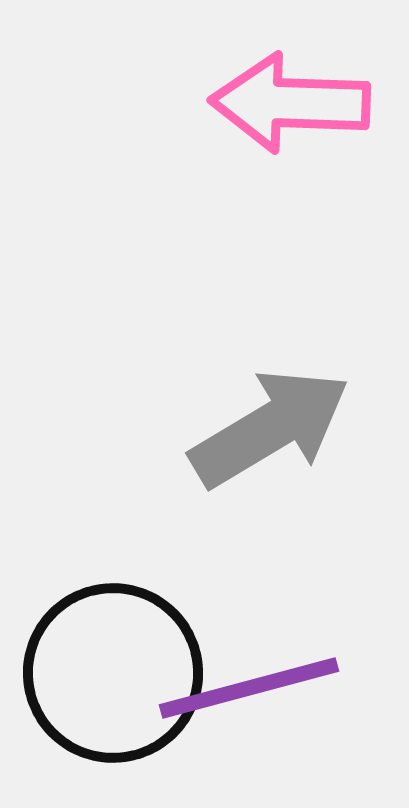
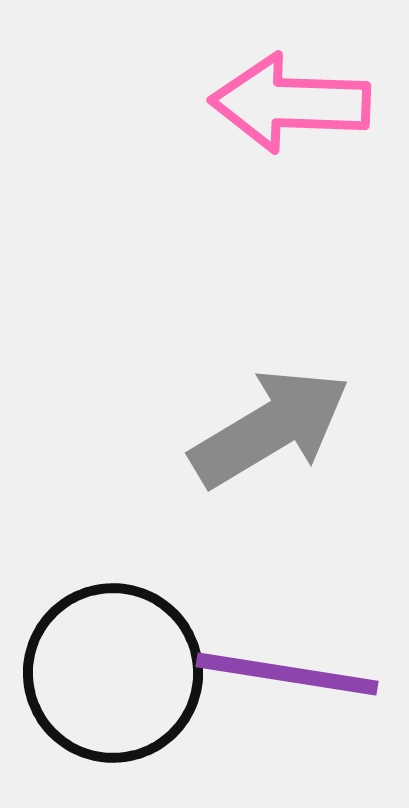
purple line: moved 38 px right, 14 px up; rotated 24 degrees clockwise
